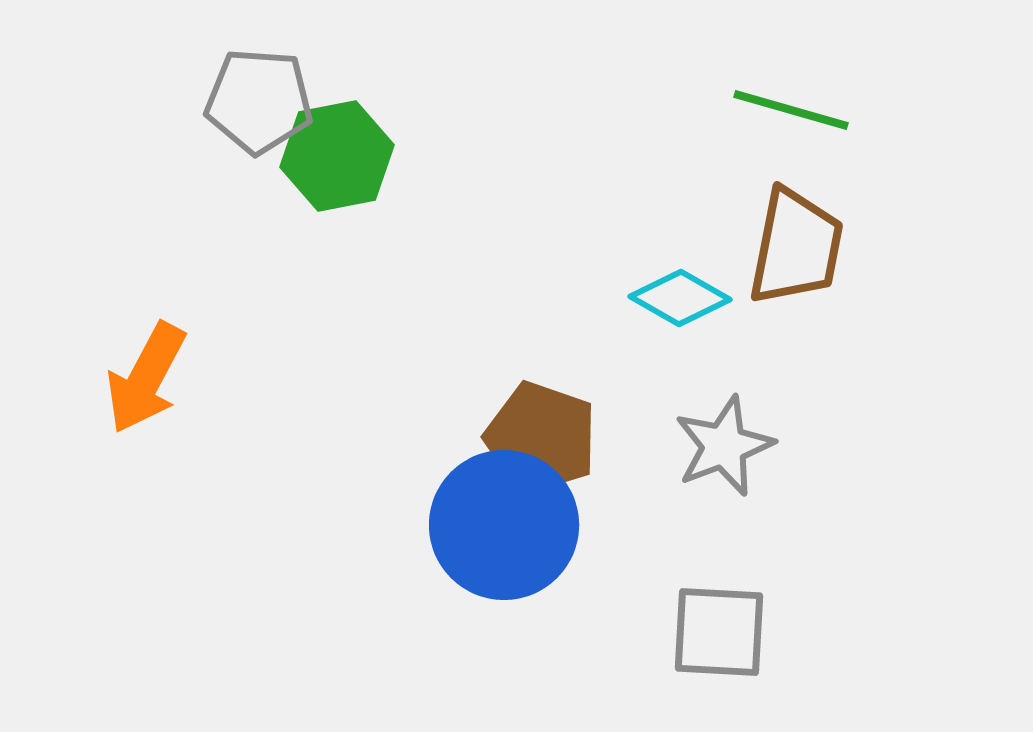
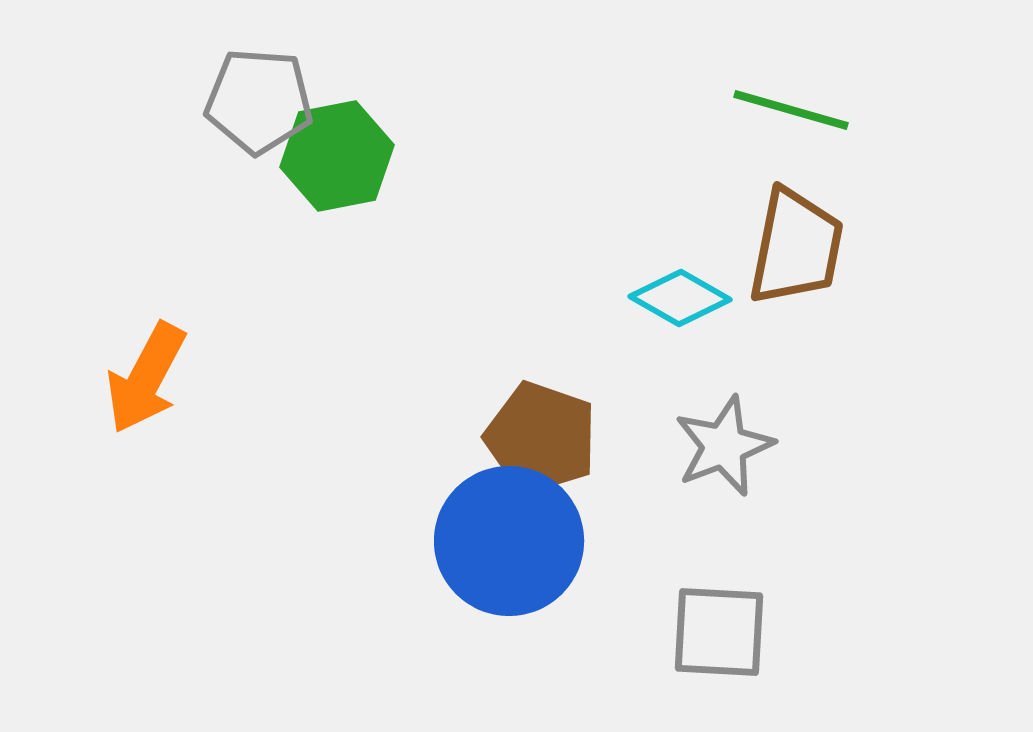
blue circle: moved 5 px right, 16 px down
